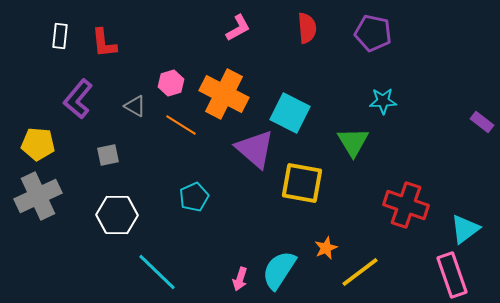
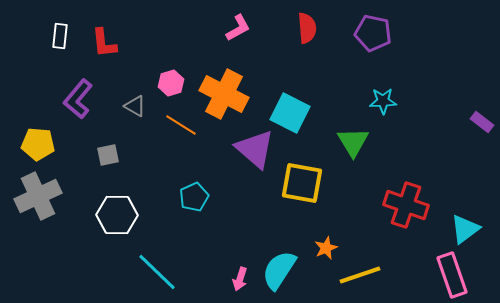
yellow line: moved 3 px down; rotated 18 degrees clockwise
